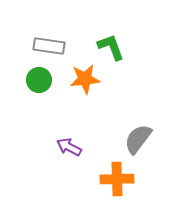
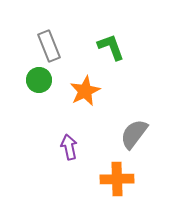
gray rectangle: rotated 60 degrees clockwise
orange star: moved 12 px down; rotated 20 degrees counterclockwise
gray semicircle: moved 4 px left, 5 px up
purple arrow: rotated 50 degrees clockwise
